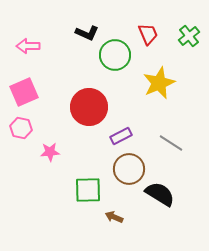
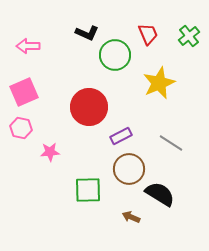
brown arrow: moved 17 px right
